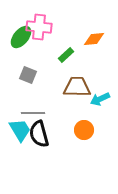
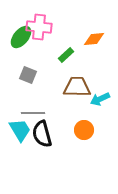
black semicircle: moved 3 px right
